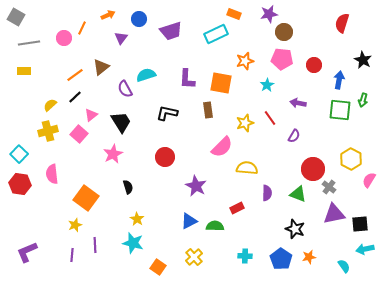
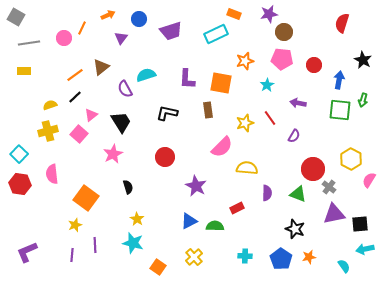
yellow semicircle at (50, 105): rotated 24 degrees clockwise
